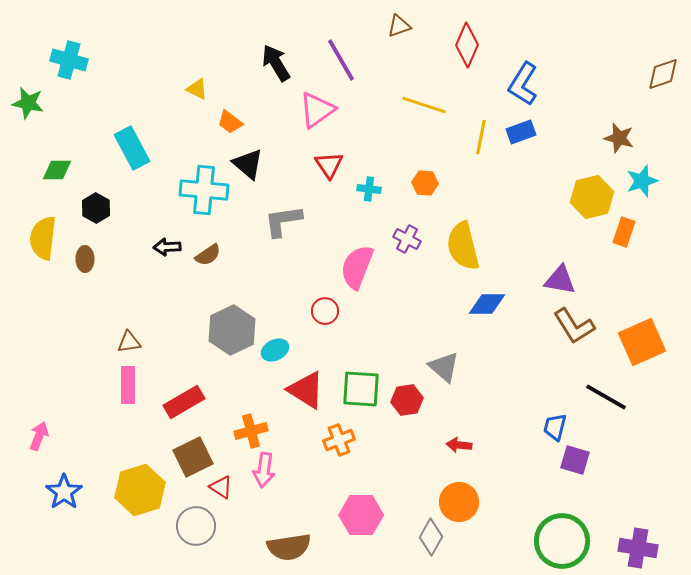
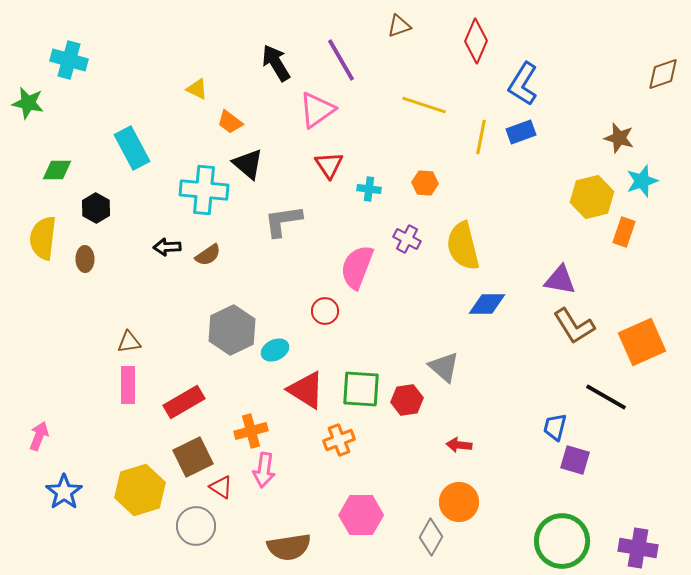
red diamond at (467, 45): moved 9 px right, 4 px up
